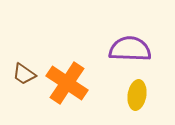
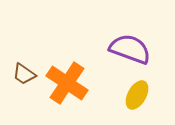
purple semicircle: rotated 18 degrees clockwise
yellow ellipse: rotated 20 degrees clockwise
